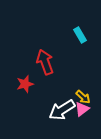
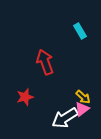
cyan rectangle: moved 4 px up
red star: moved 13 px down
white arrow: moved 3 px right, 8 px down
